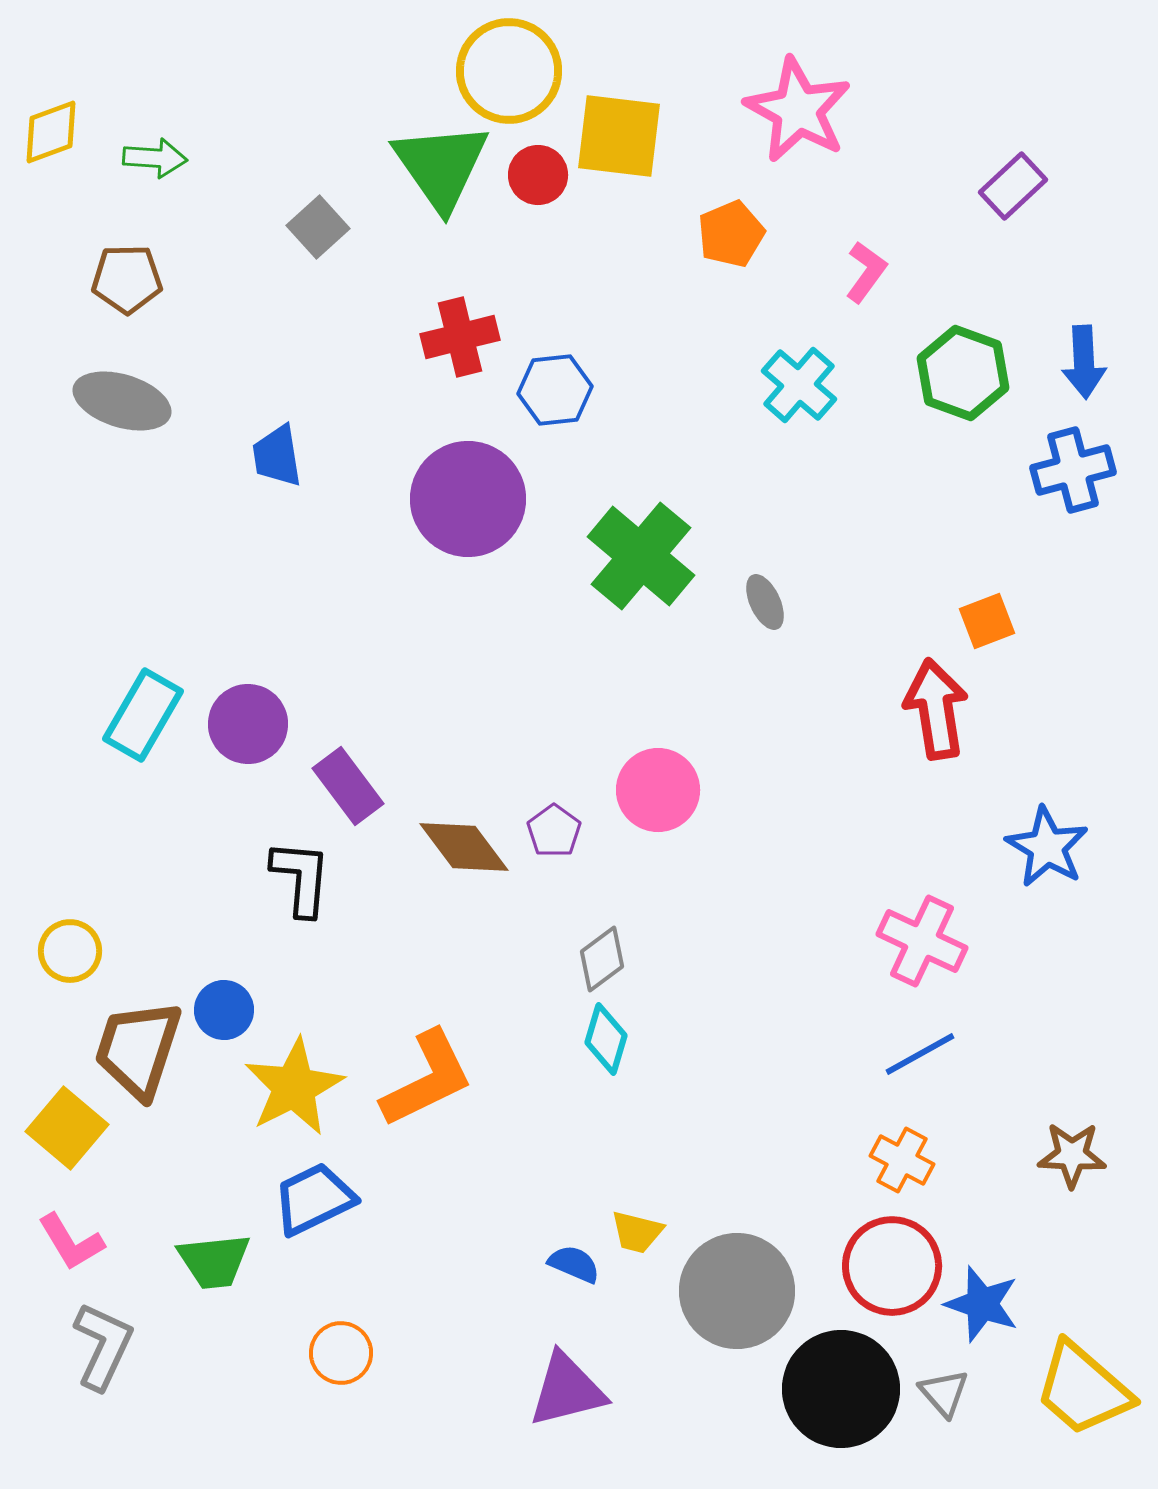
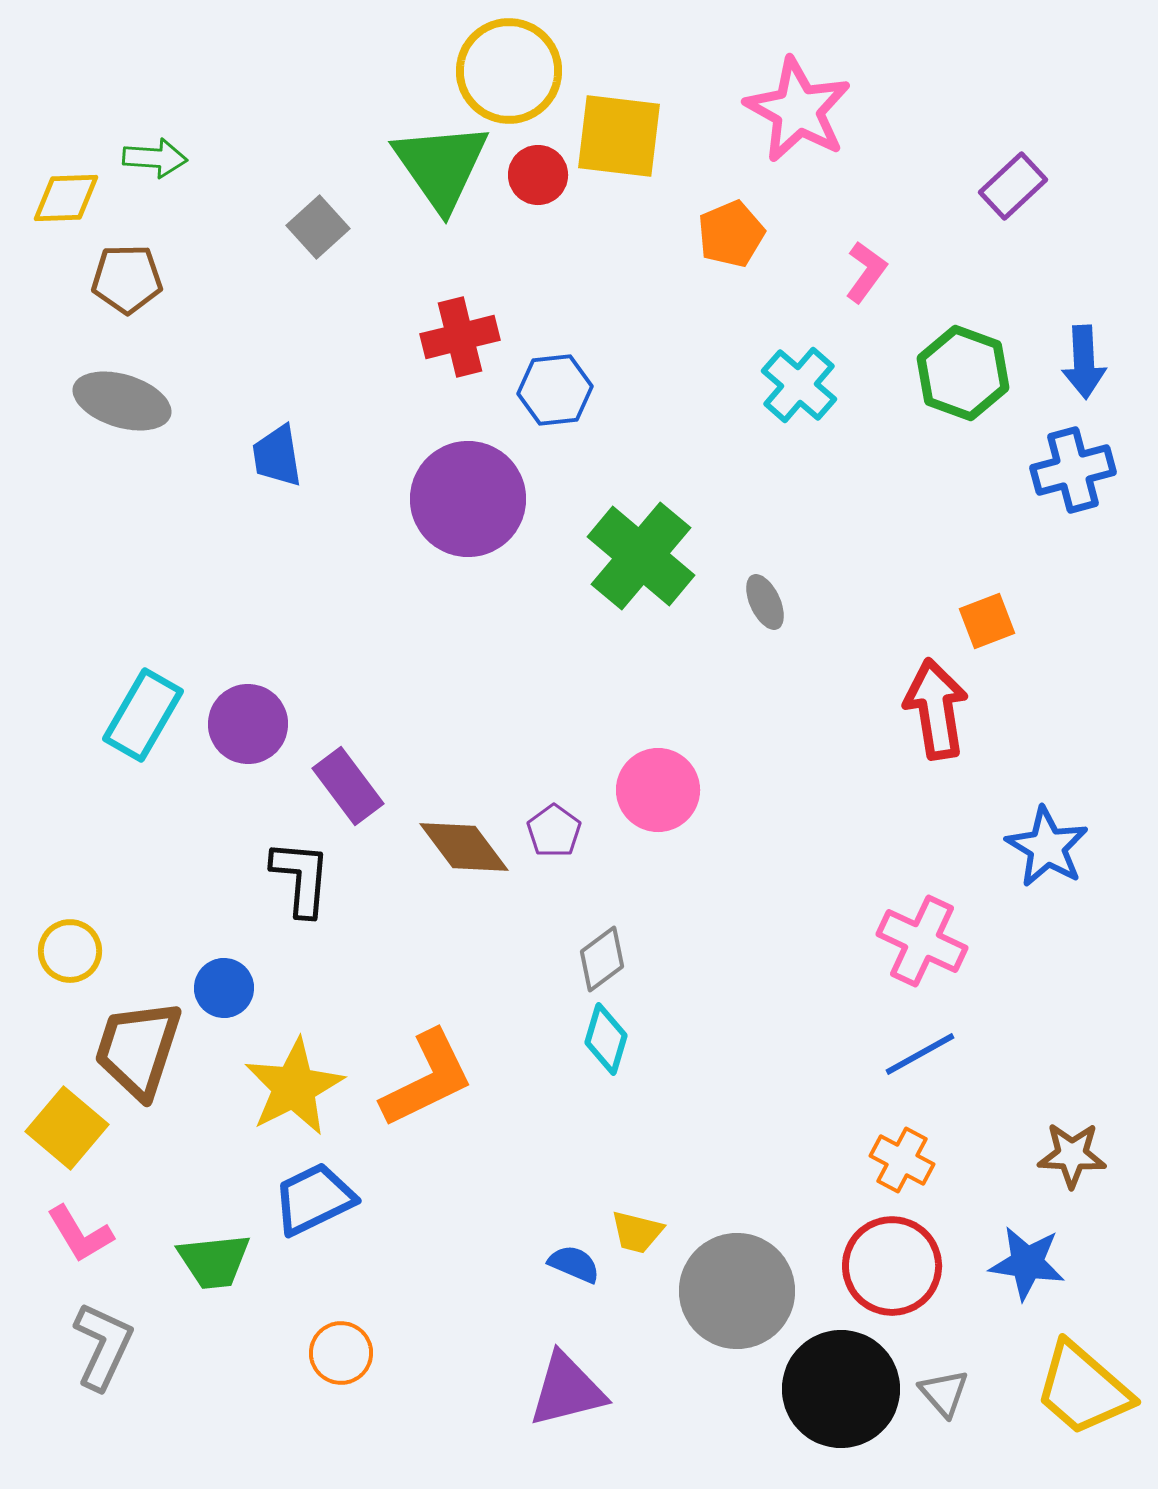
yellow diamond at (51, 132): moved 15 px right, 66 px down; rotated 18 degrees clockwise
blue circle at (224, 1010): moved 22 px up
pink L-shape at (71, 1242): moved 9 px right, 8 px up
blue star at (982, 1304): moved 45 px right, 41 px up; rotated 10 degrees counterclockwise
